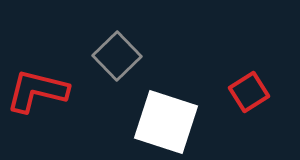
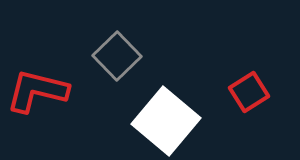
white square: moved 1 px up; rotated 22 degrees clockwise
